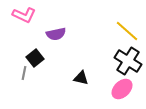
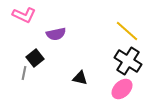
black triangle: moved 1 px left
